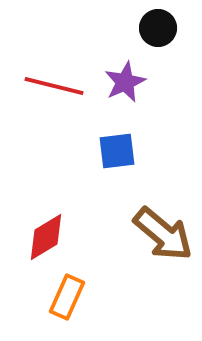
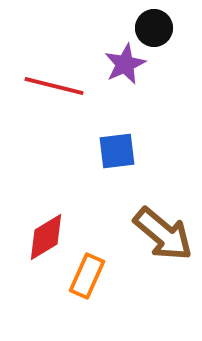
black circle: moved 4 px left
purple star: moved 18 px up
orange rectangle: moved 20 px right, 21 px up
